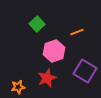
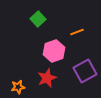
green square: moved 1 px right, 5 px up
purple square: rotated 30 degrees clockwise
